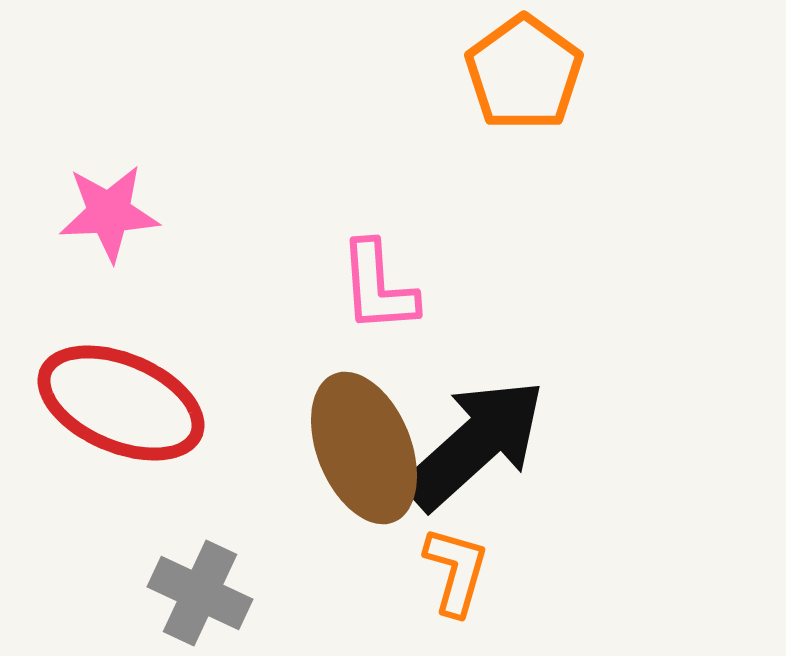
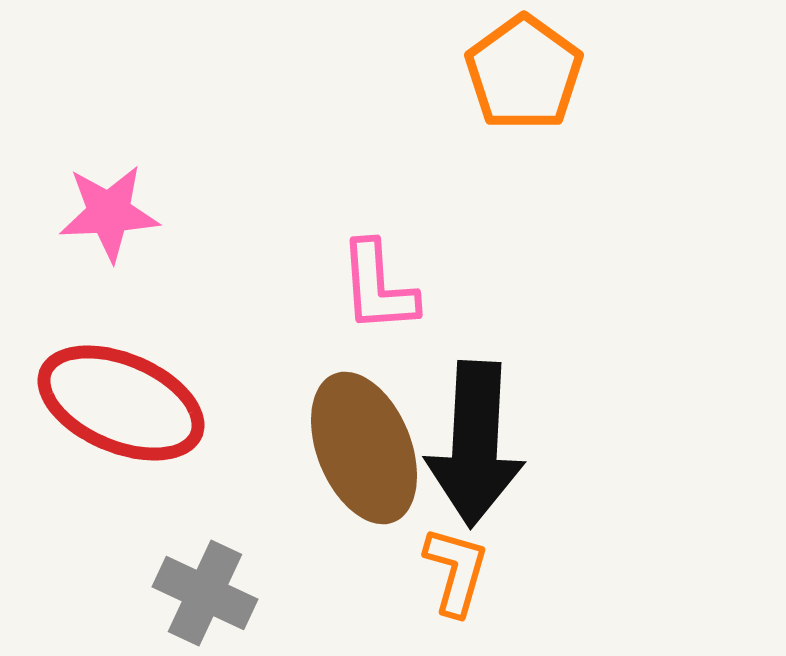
black arrow: rotated 135 degrees clockwise
gray cross: moved 5 px right
